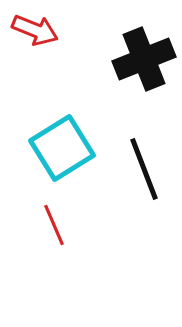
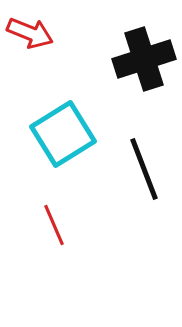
red arrow: moved 5 px left, 3 px down
black cross: rotated 4 degrees clockwise
cyan square: moved 1 px right, 14 px up
